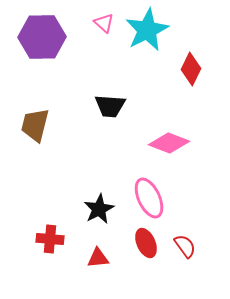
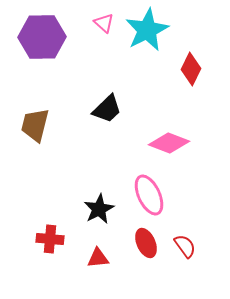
black trapezoid: moved 3 px left, 3 px down; rotated 48 degrees counterclockwise
pink ellipse: moved 3 px up
